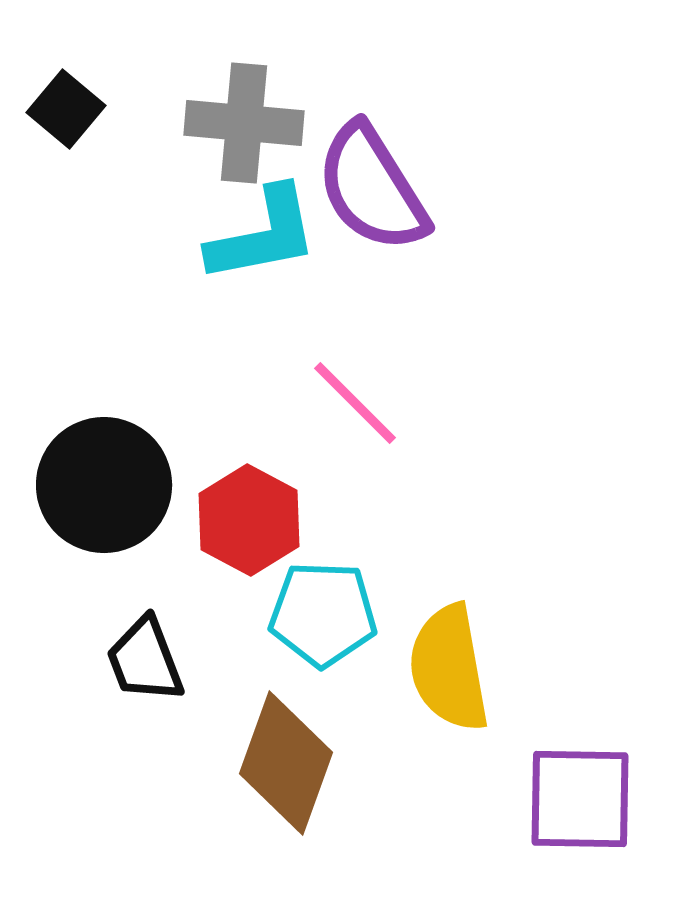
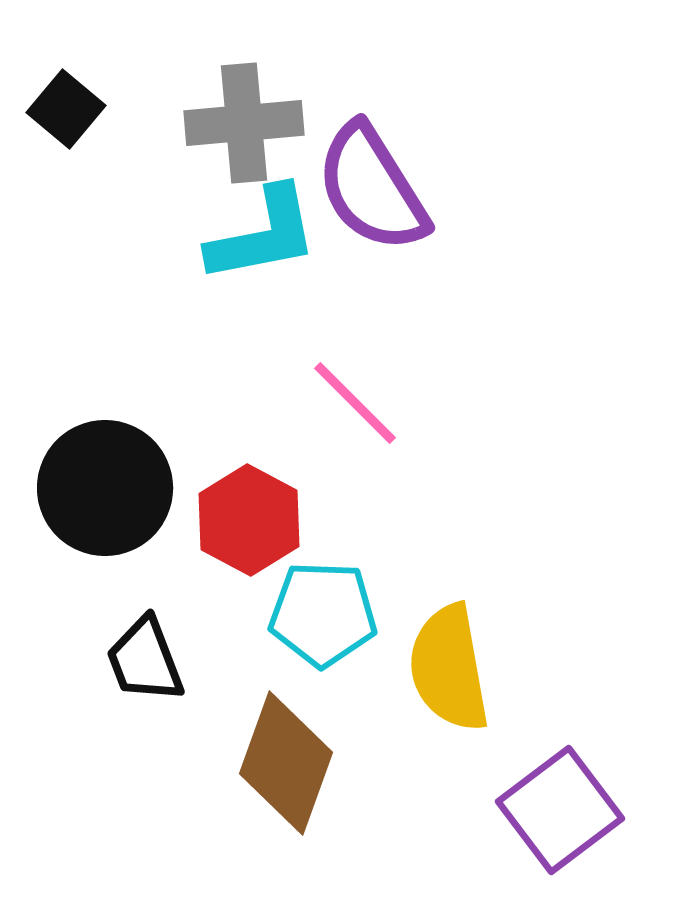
gray cross: rotated 10 degrees counterclockwise
black circle: moved 1 px right, 3 px down
purple square: moved 20 px left, 11 px down; rotated 38 degrees counterclockwise
